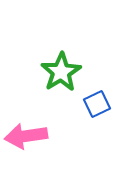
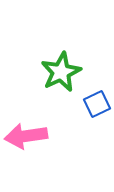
green star: rotated 6 degrees clockwise
